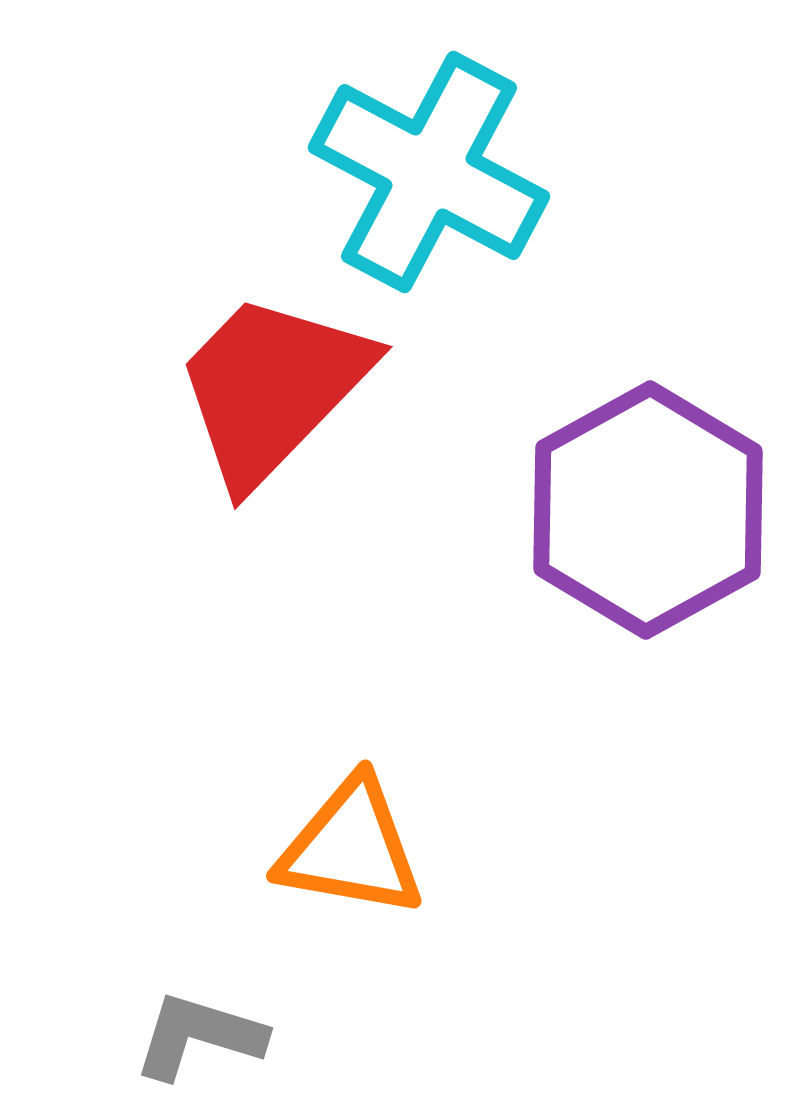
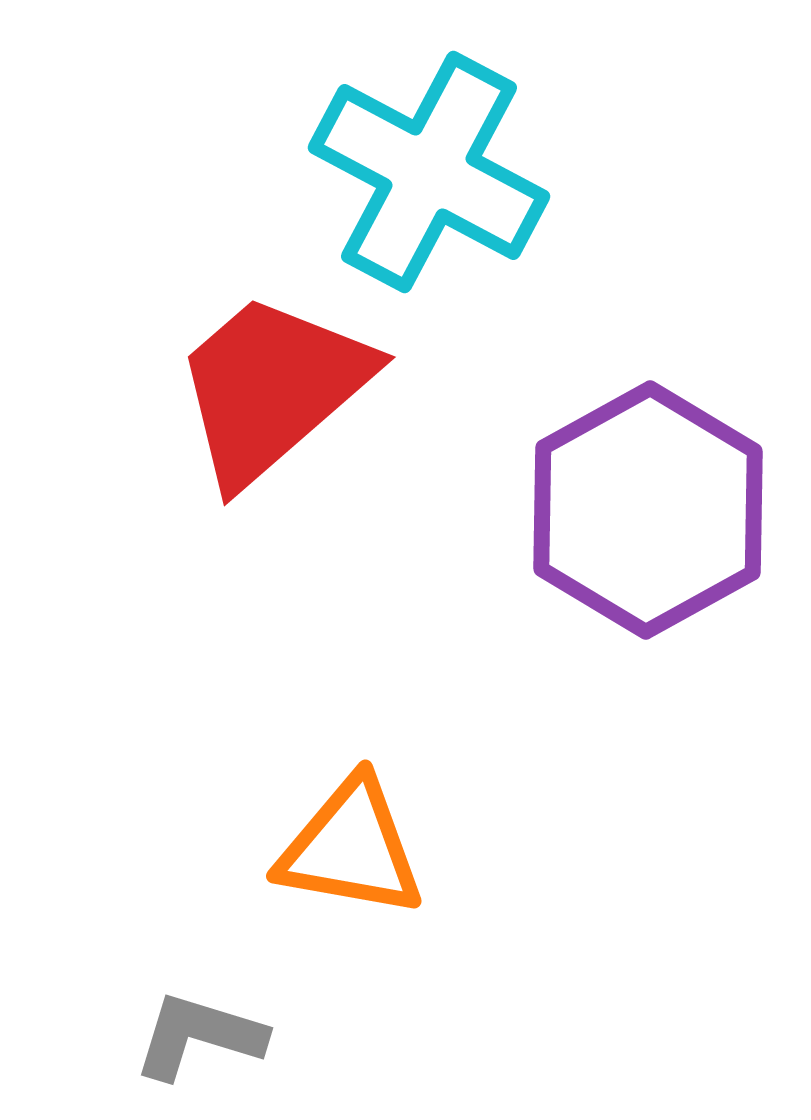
red trapezoid: rotated 5 degrees clockwise
